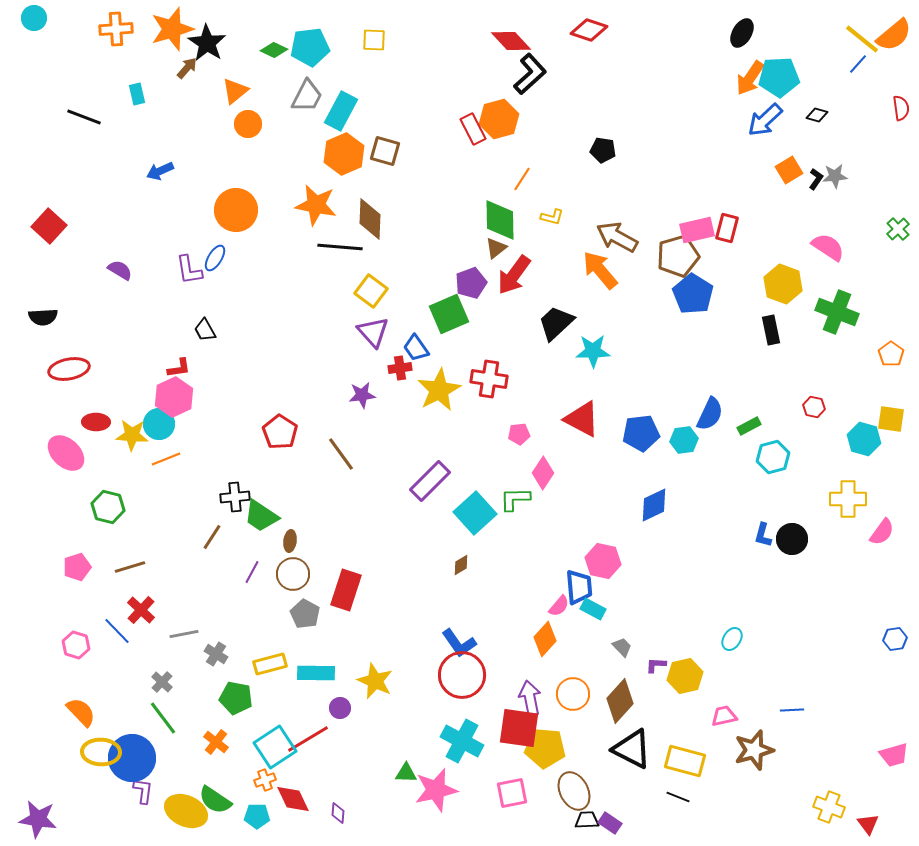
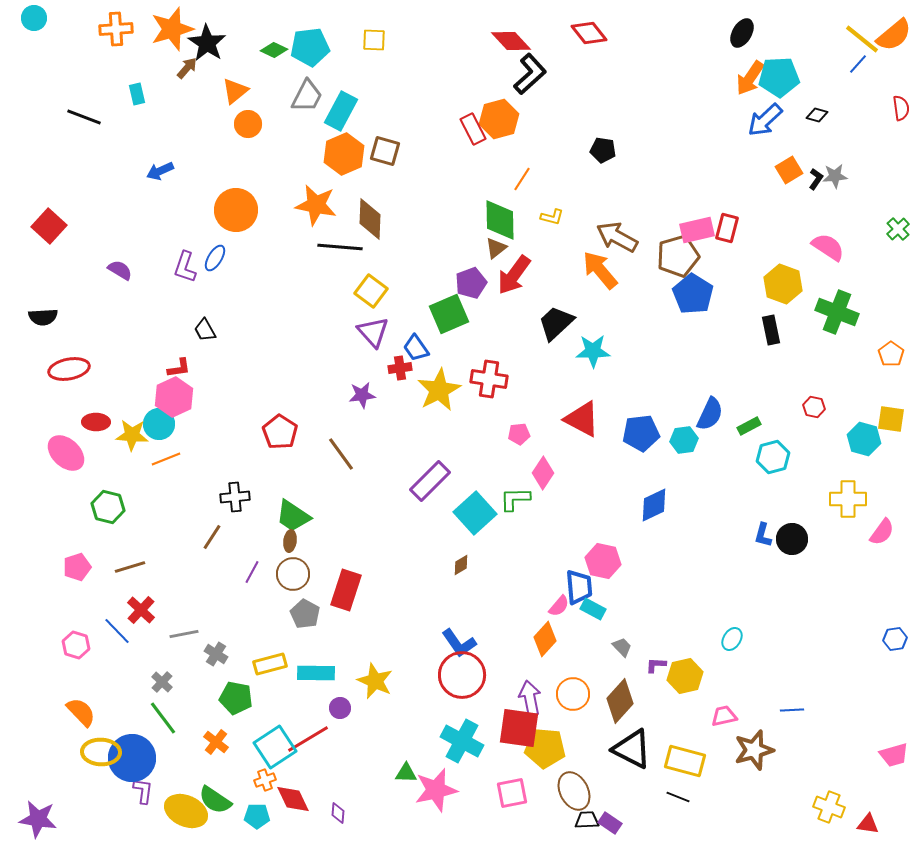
red diamond at (589, 30): moved 3 px down; rotated 33 degrees clockwise
purple L-shape at (189, 270): moved 4 px left, 3 px up; rotated 28 degrees clockwise
green trapezoid at (261, 516): moved 32 px right
red triangle at (868, 824): rotated 45 degrees counterclockwise
